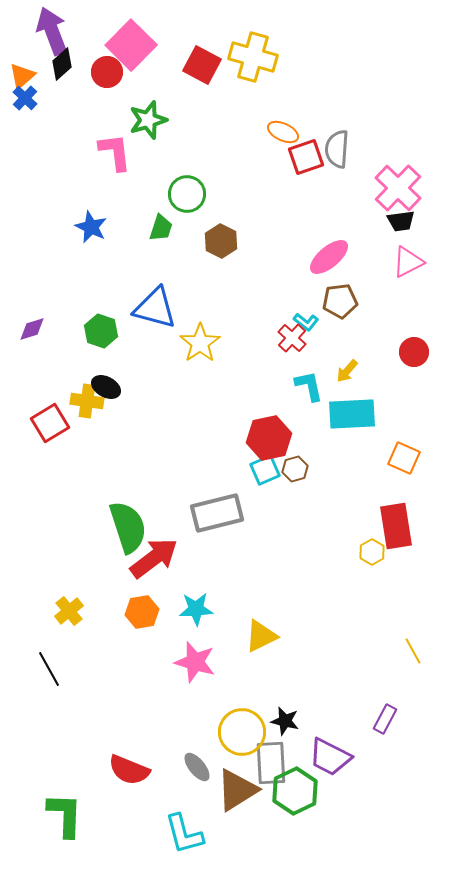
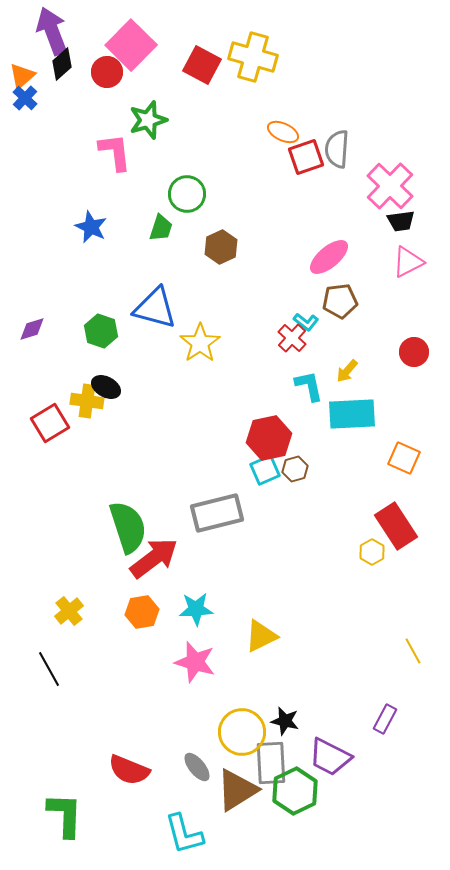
pink cross at (398, 188): moved 8 px left, 2 px up
brown hexagon at (221, 241): moved 6 px down; rotated 8 degrees clockwise
red rectangle at (396, 526): rotated 24 degrees counterclockwise
